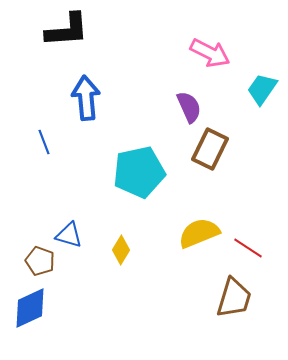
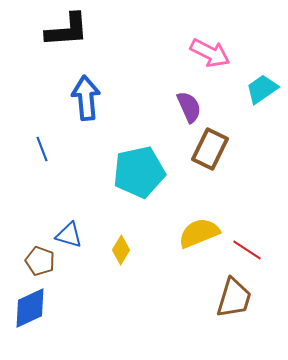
cyan trapezoid: rotated 20 degrees clockwise
blue line: moved 2 px left, 7 px down
red line: moved 1 px left, 2 px down
